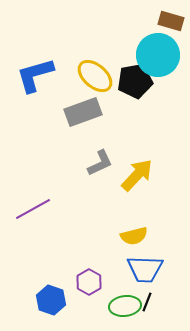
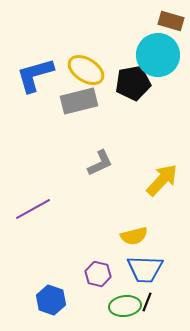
yellow ellipse: moved 9 px left, 6 px up; rotated 9 degrees counterclockwise
black pentagon: moved 2 px left, 2 px down
gray rectangle: moved 4 px left, 11 px up; rotated 6 degrees clockwise
yellow arrow: moved 25 px right, 5 px down
purple hexagon: moved 9 px right, 8 px up; rotated 15 degrees counterclockwise
